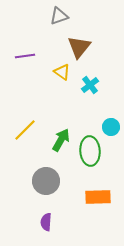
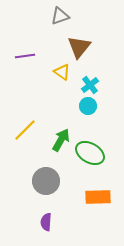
gray triangle: moved 1 px right
cyan circle: moved 23 px left, 21 px up
green ellipse: moved 2 px down; rotated 56 degrees counterclockwise
